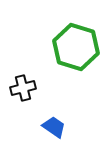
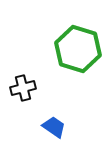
green hexagon: moved 2 px right, 2 px down
